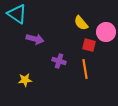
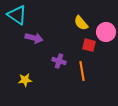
cyan triangle: moved 1 px down
purple arrow: moved 1 px left, 1 px up
orange line: moved 3 px left, 2 px down
